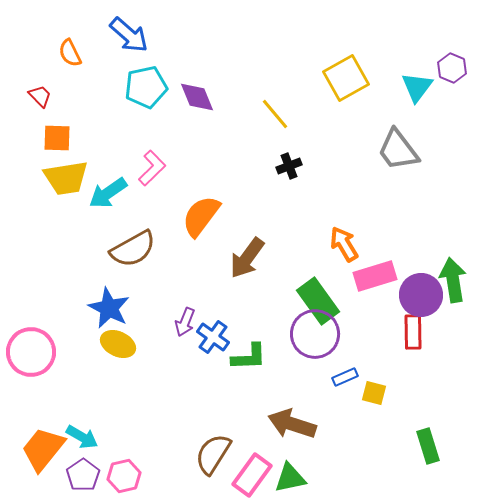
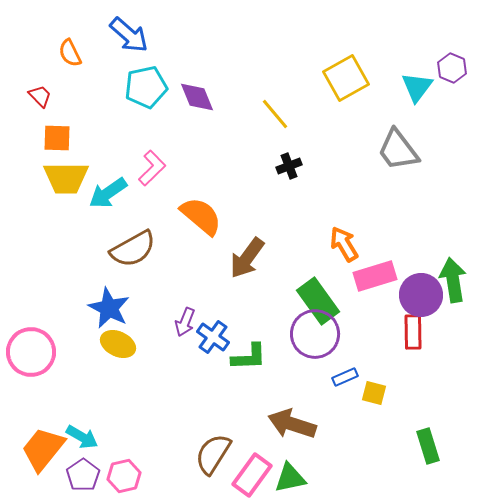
yellow trapezoid at (66, 178): rotated 9 degrees clockwise
orange semicircle at (201, 216): rotated 93 degrees clockwise
